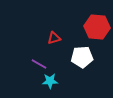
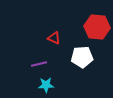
red triangle: rotated 40 degrees clockwise
purple line: rotated 42 degrees counterclockwise
cyan star: moved 4 px left, 4 px down
